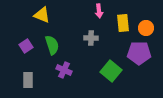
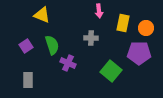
yellow rectangle: rotated 18 degrees clockwise
purple cross: moved 4 px right, 7 px up
